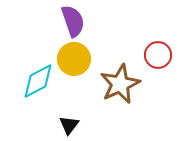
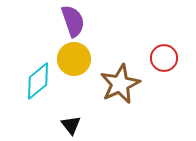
red circle: moved 6 px right, 3 px down
cyan diamond: rotated 12 degrees counterclockwise
black triangle: moved 2 px right; rotated 15 degrees counterclockwise
